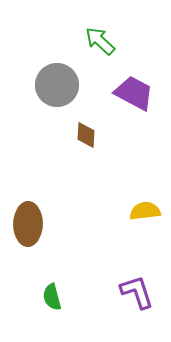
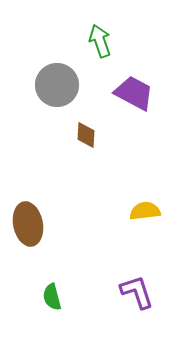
green arrow: rotated 28 degrees clockwise
brown ellipse: rotated 12 degrees counterclockwise
